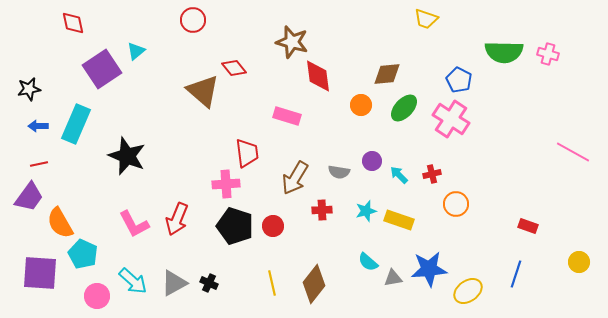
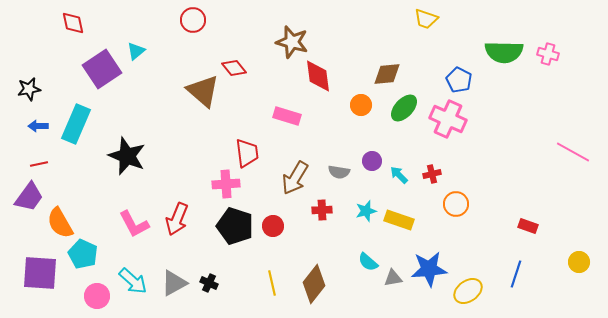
pink cross at (451, 119): moved 3 px left; rotated 9 degrees counterclockwise
